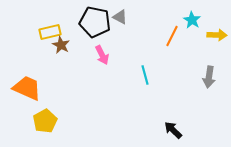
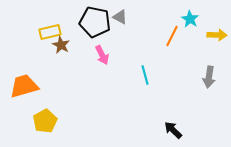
cyan star: moved 2 px left, 1 px up
orange trapezoid: moved 3 px left, 2 px up; rotated 40 degrees counterclockwise
